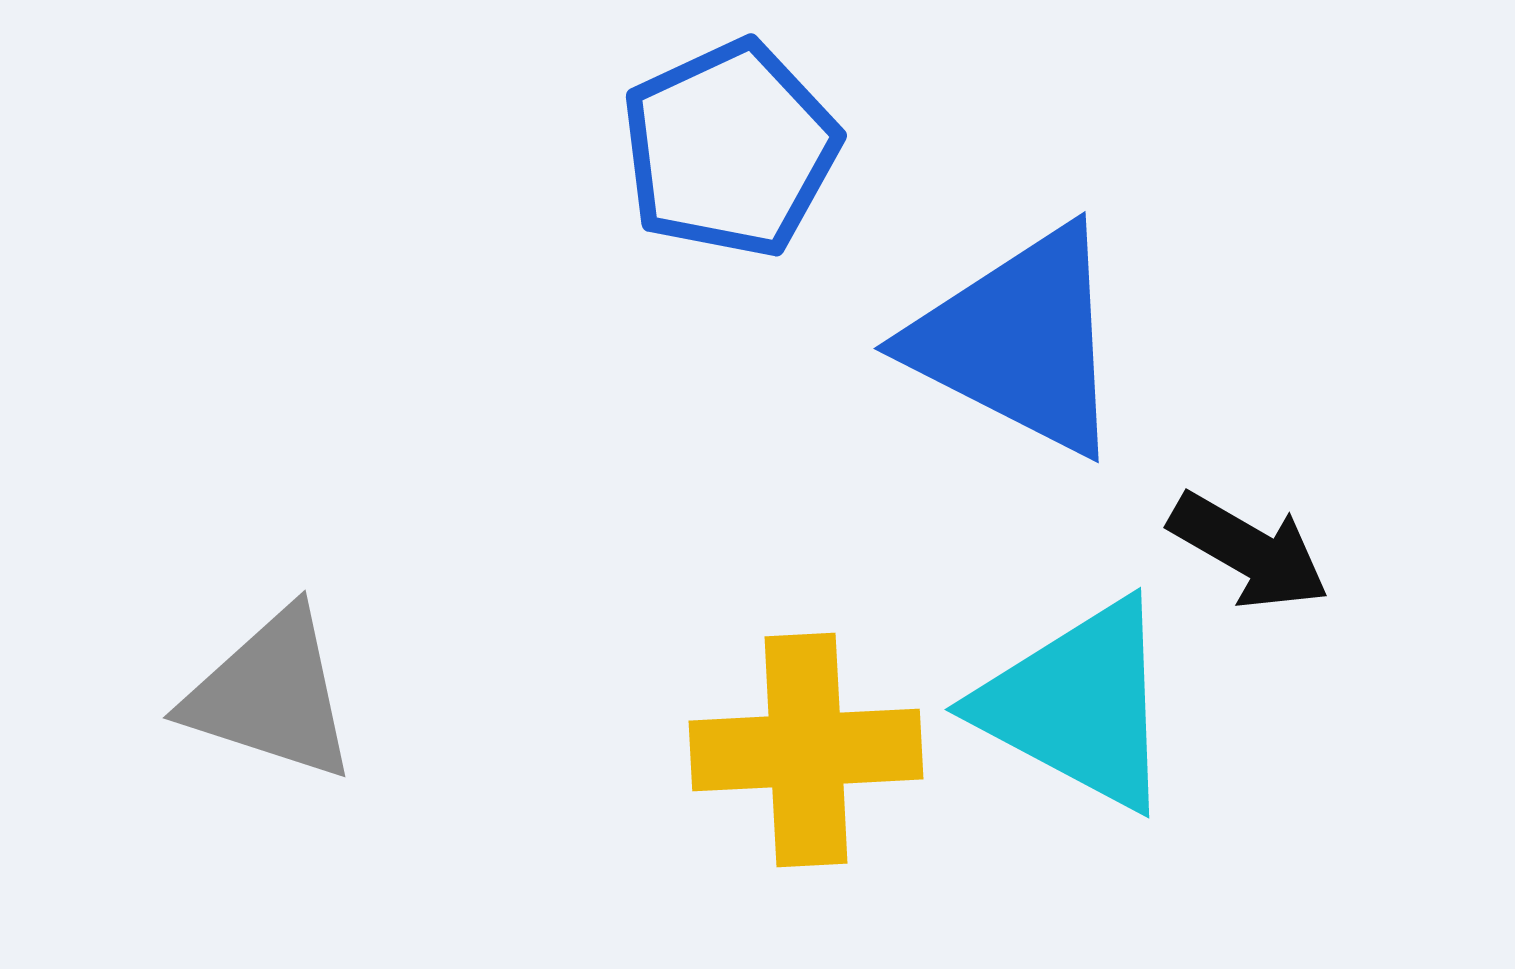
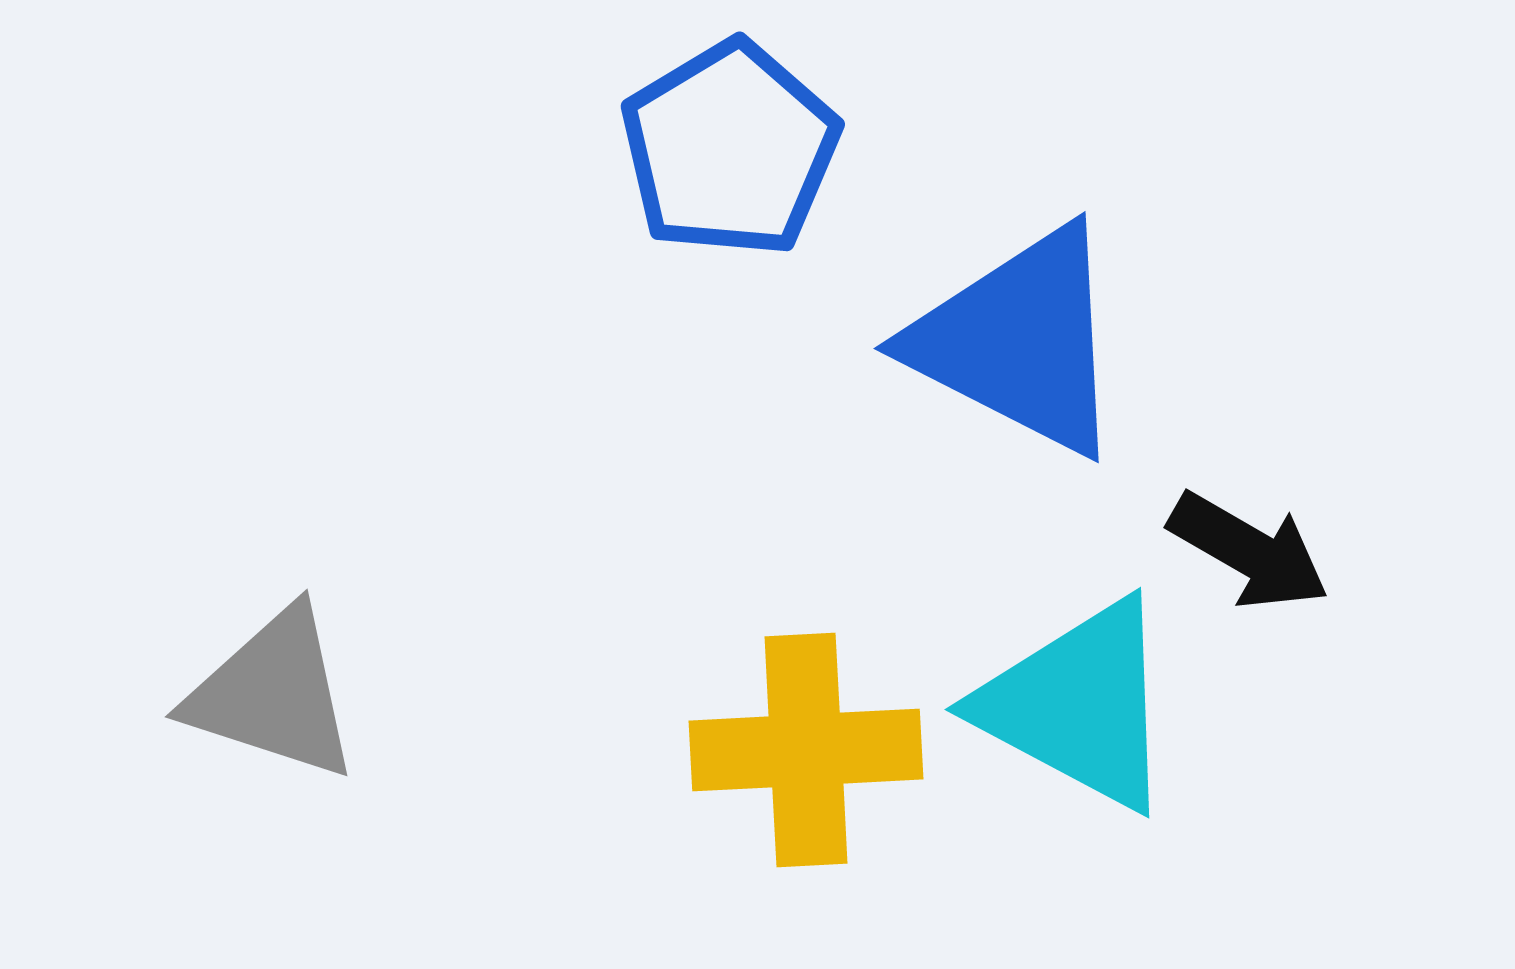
blue pentagon: rotated 6 degrees counterclockwise
gray triangle: moved 2 px right, 1 px up
